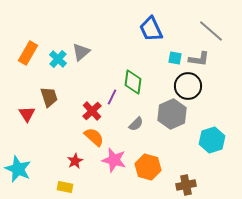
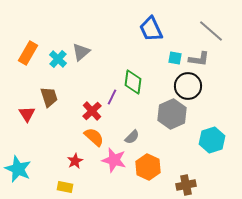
gray semicircle: moved 4 px left, 13 px down
orange hexagon: rotated 10 degrees clockwise
